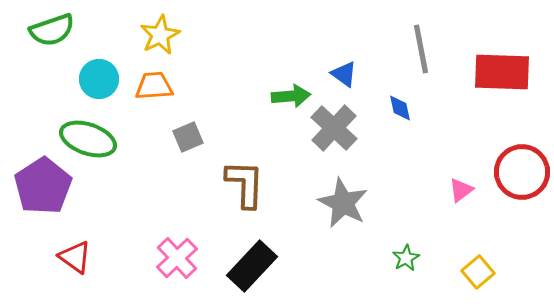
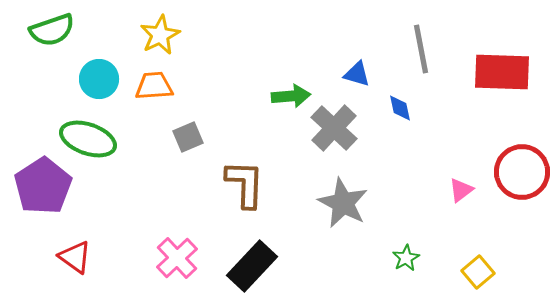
blue triangle: moved 13 px right; rotated 20 degrees counterclockwise
